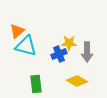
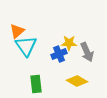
cyan triangle: rotated 40 degrees clockwise
gray arrow: rotated 24 degrees counterclockwise
